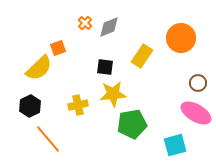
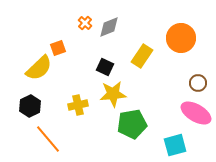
black square: rotated 18 degrees clockwise
